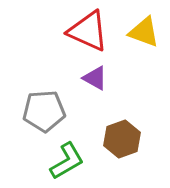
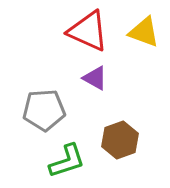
gray pentagon: moved 1 px up
brown hexagon: moved 2 px left, 1 px down
green L-shape: rotated 12 degrees clockwise
